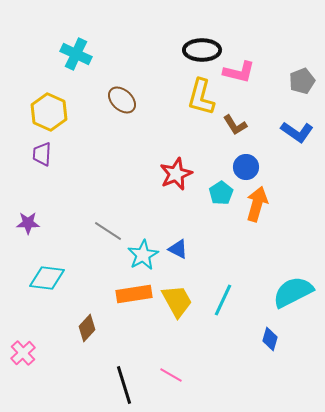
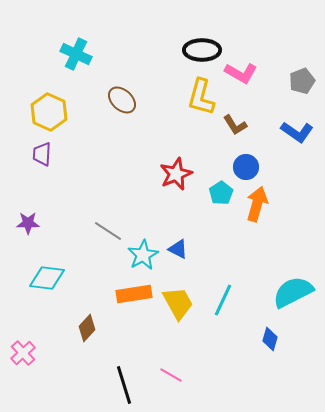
pink L-shape: moved 2 px right, 1 px down; rotated 16 degrees clockwise
yellow trapezoid: moved 1 px right, 2 px down
